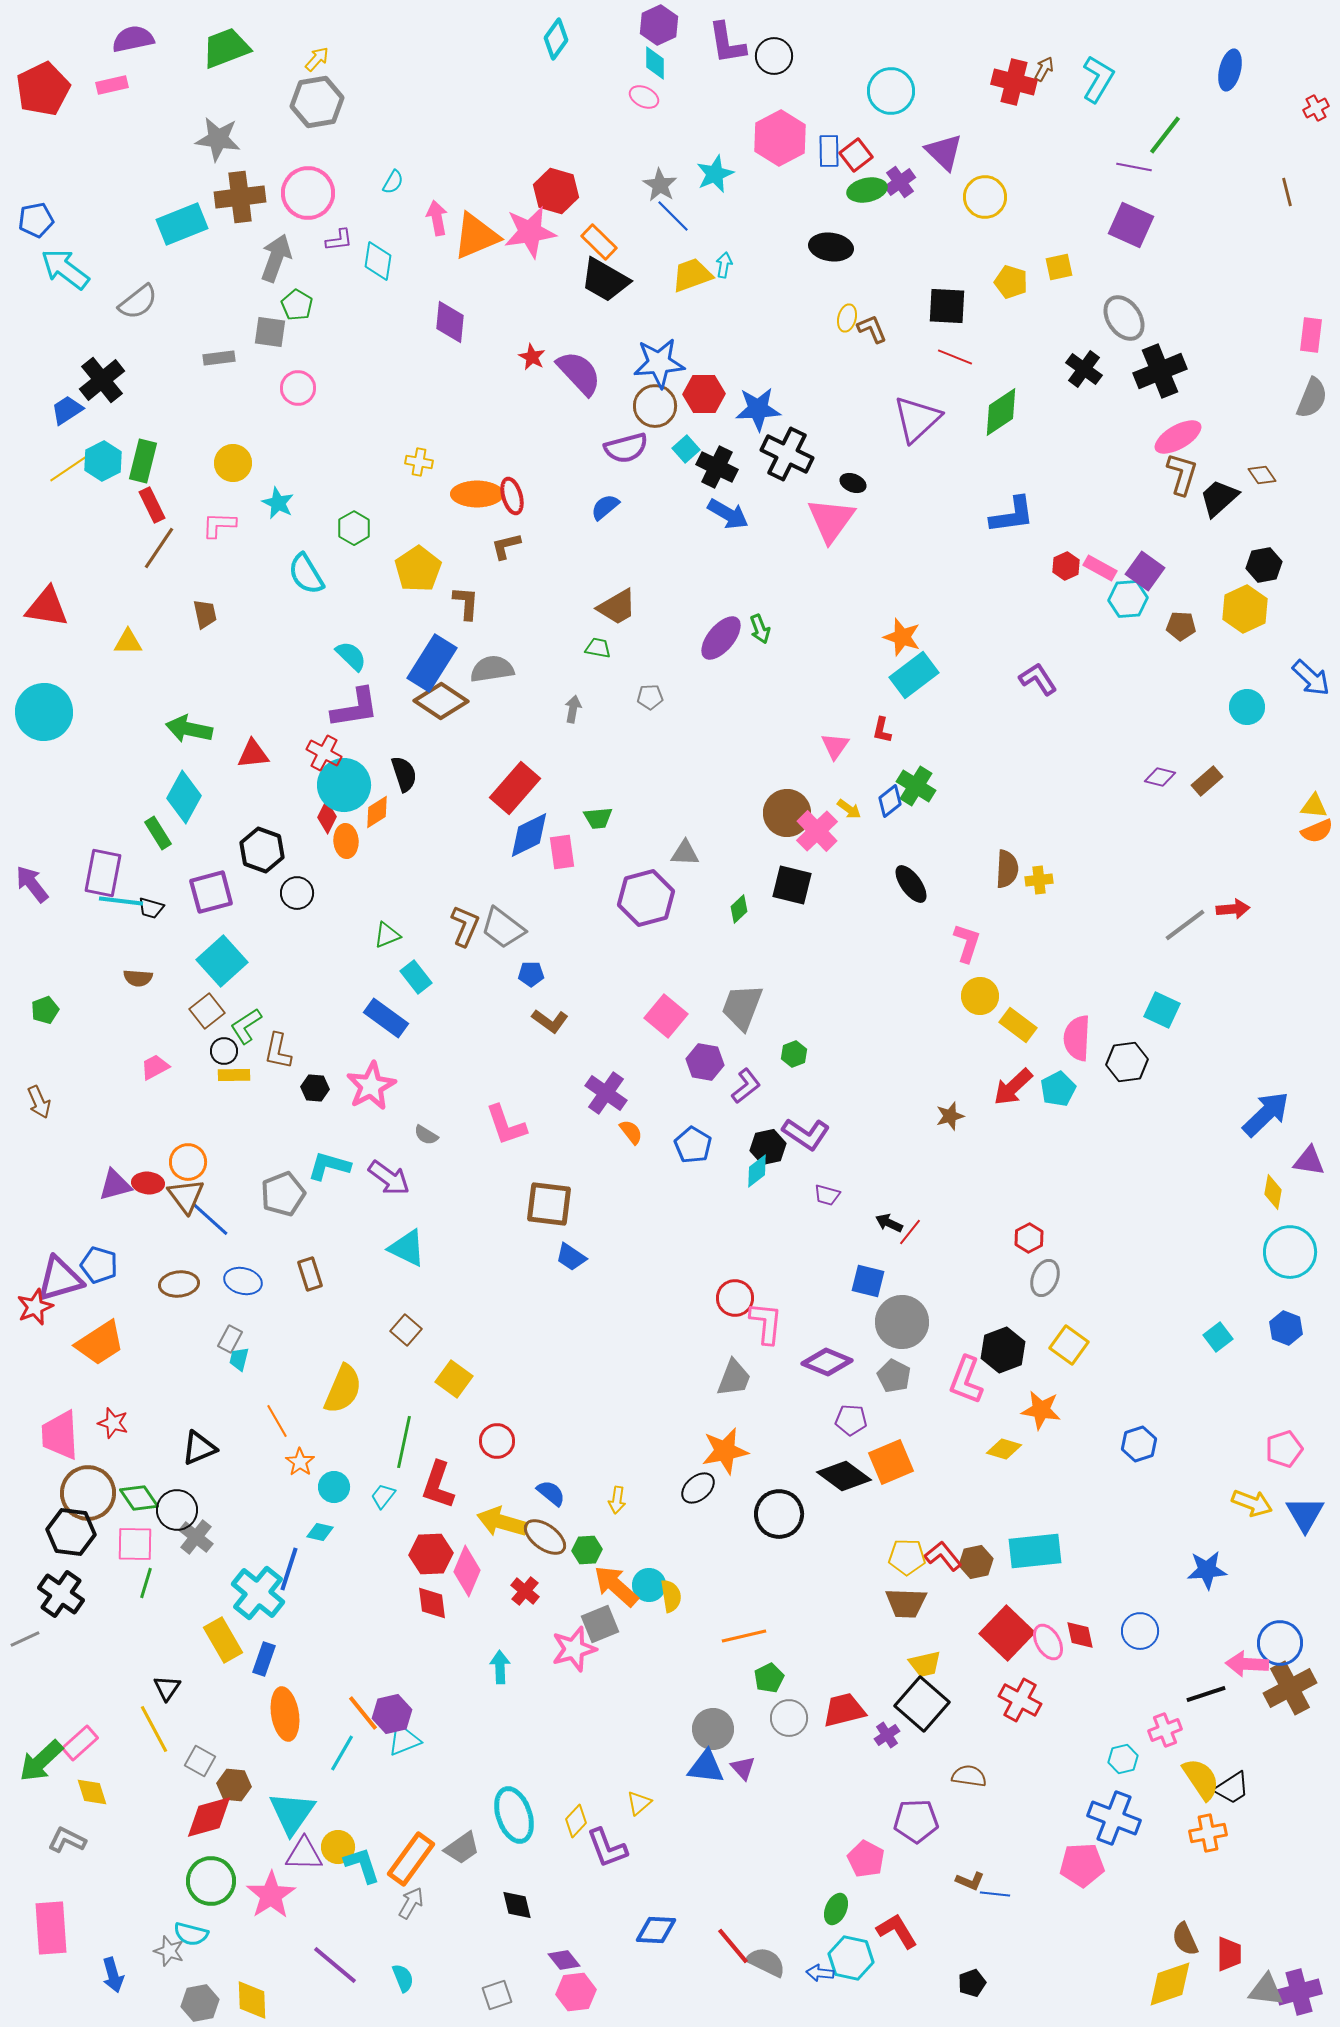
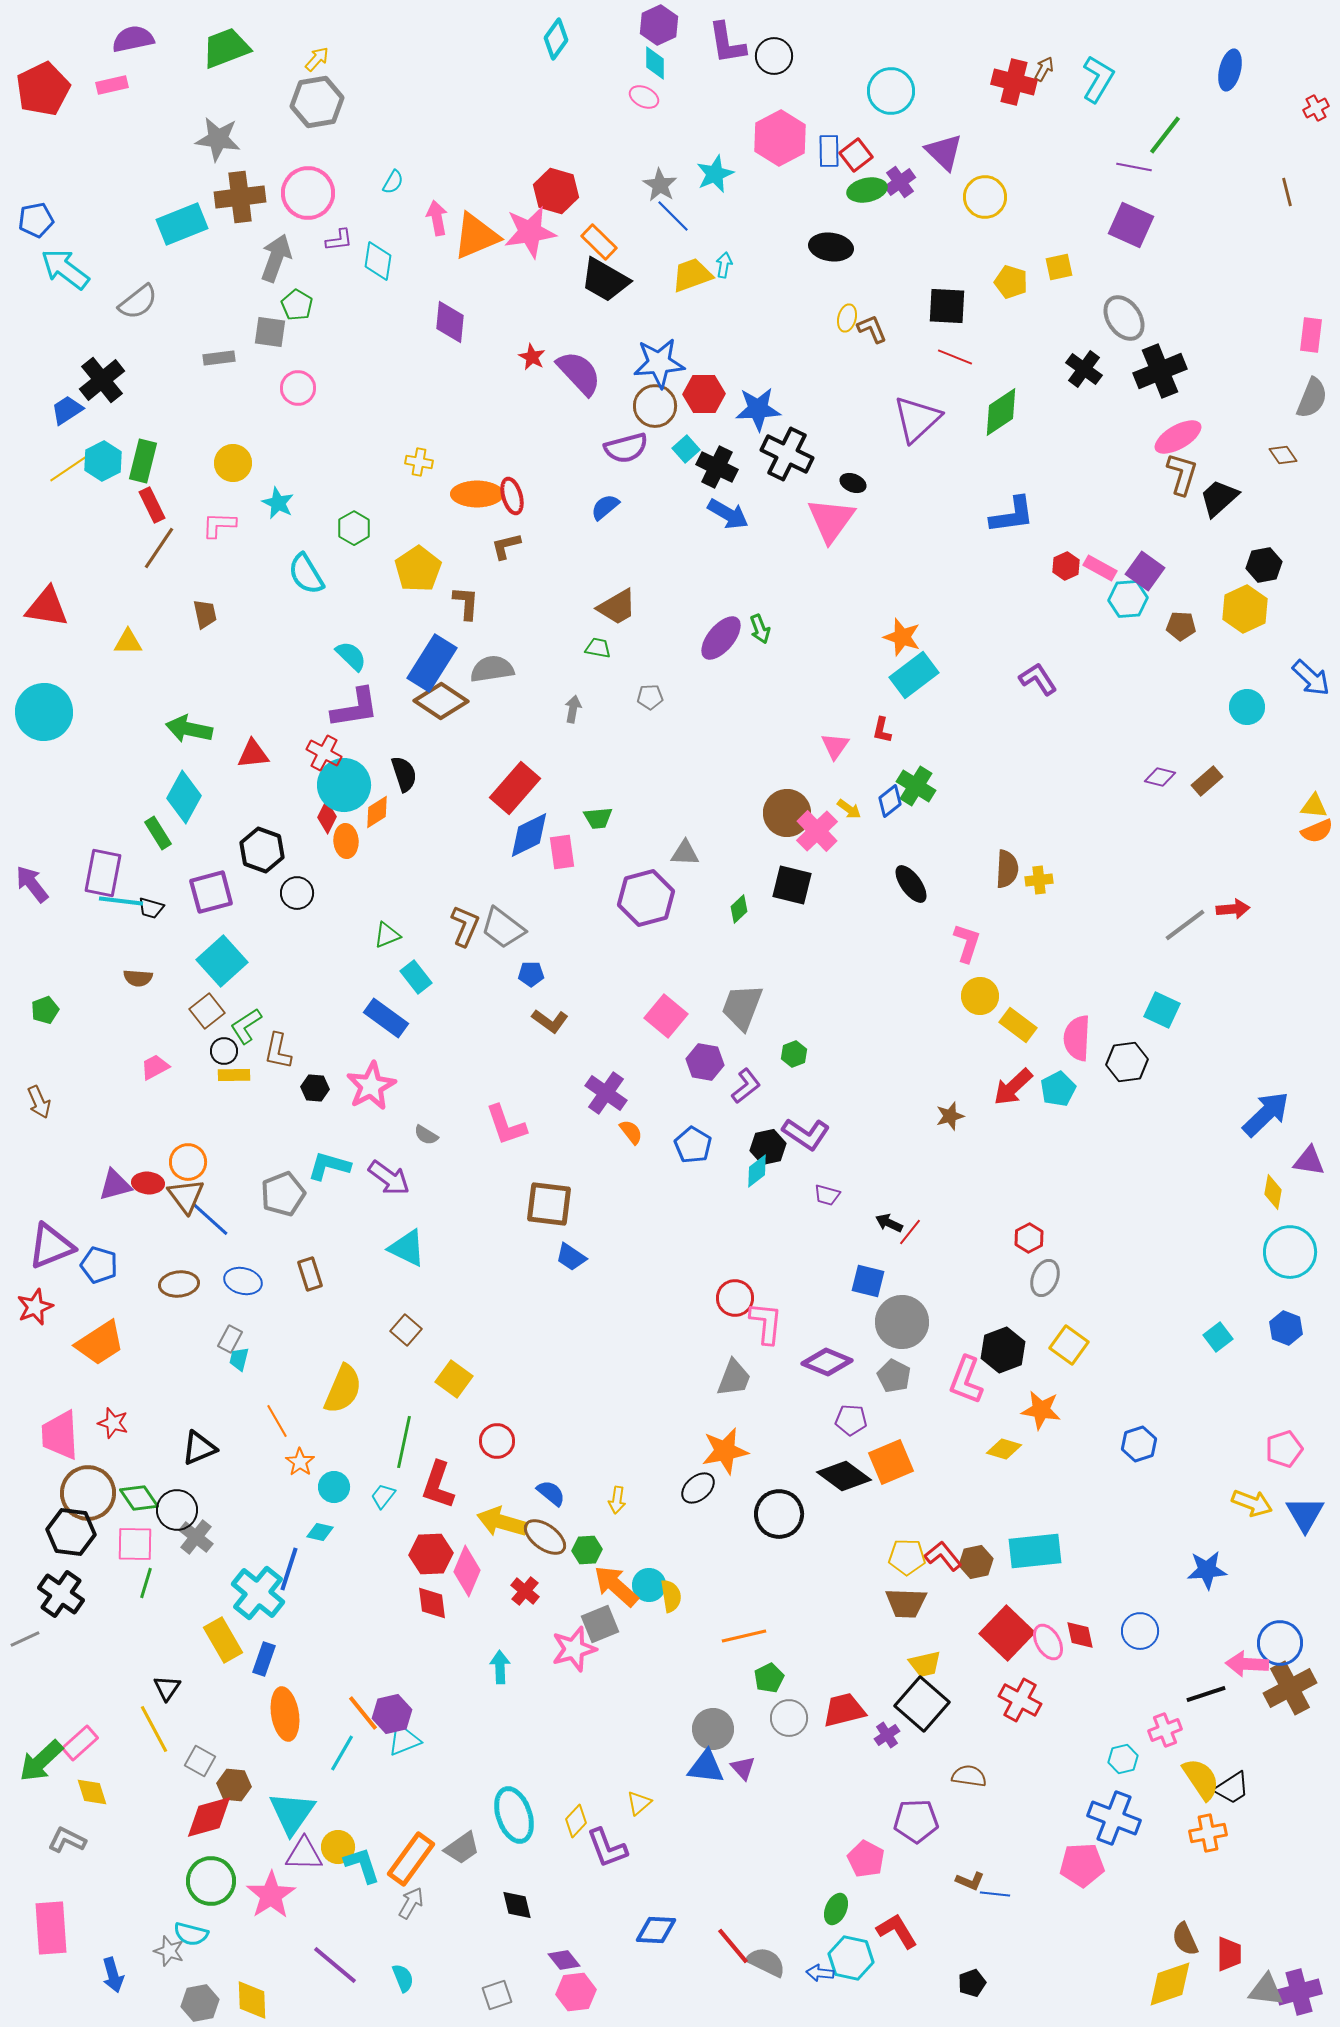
brown diamond at (1262, 475): moved 21 px right, 20 px up
purple triangle at (60, 1279): moved 9 px left, 33 px up; rotated 6 degrees counterclockwise
